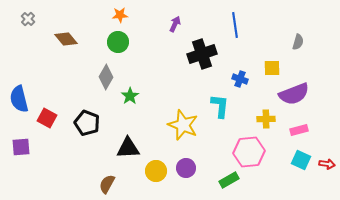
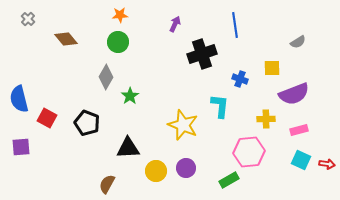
gray semicircle: rotated 42 degrees clockwise
